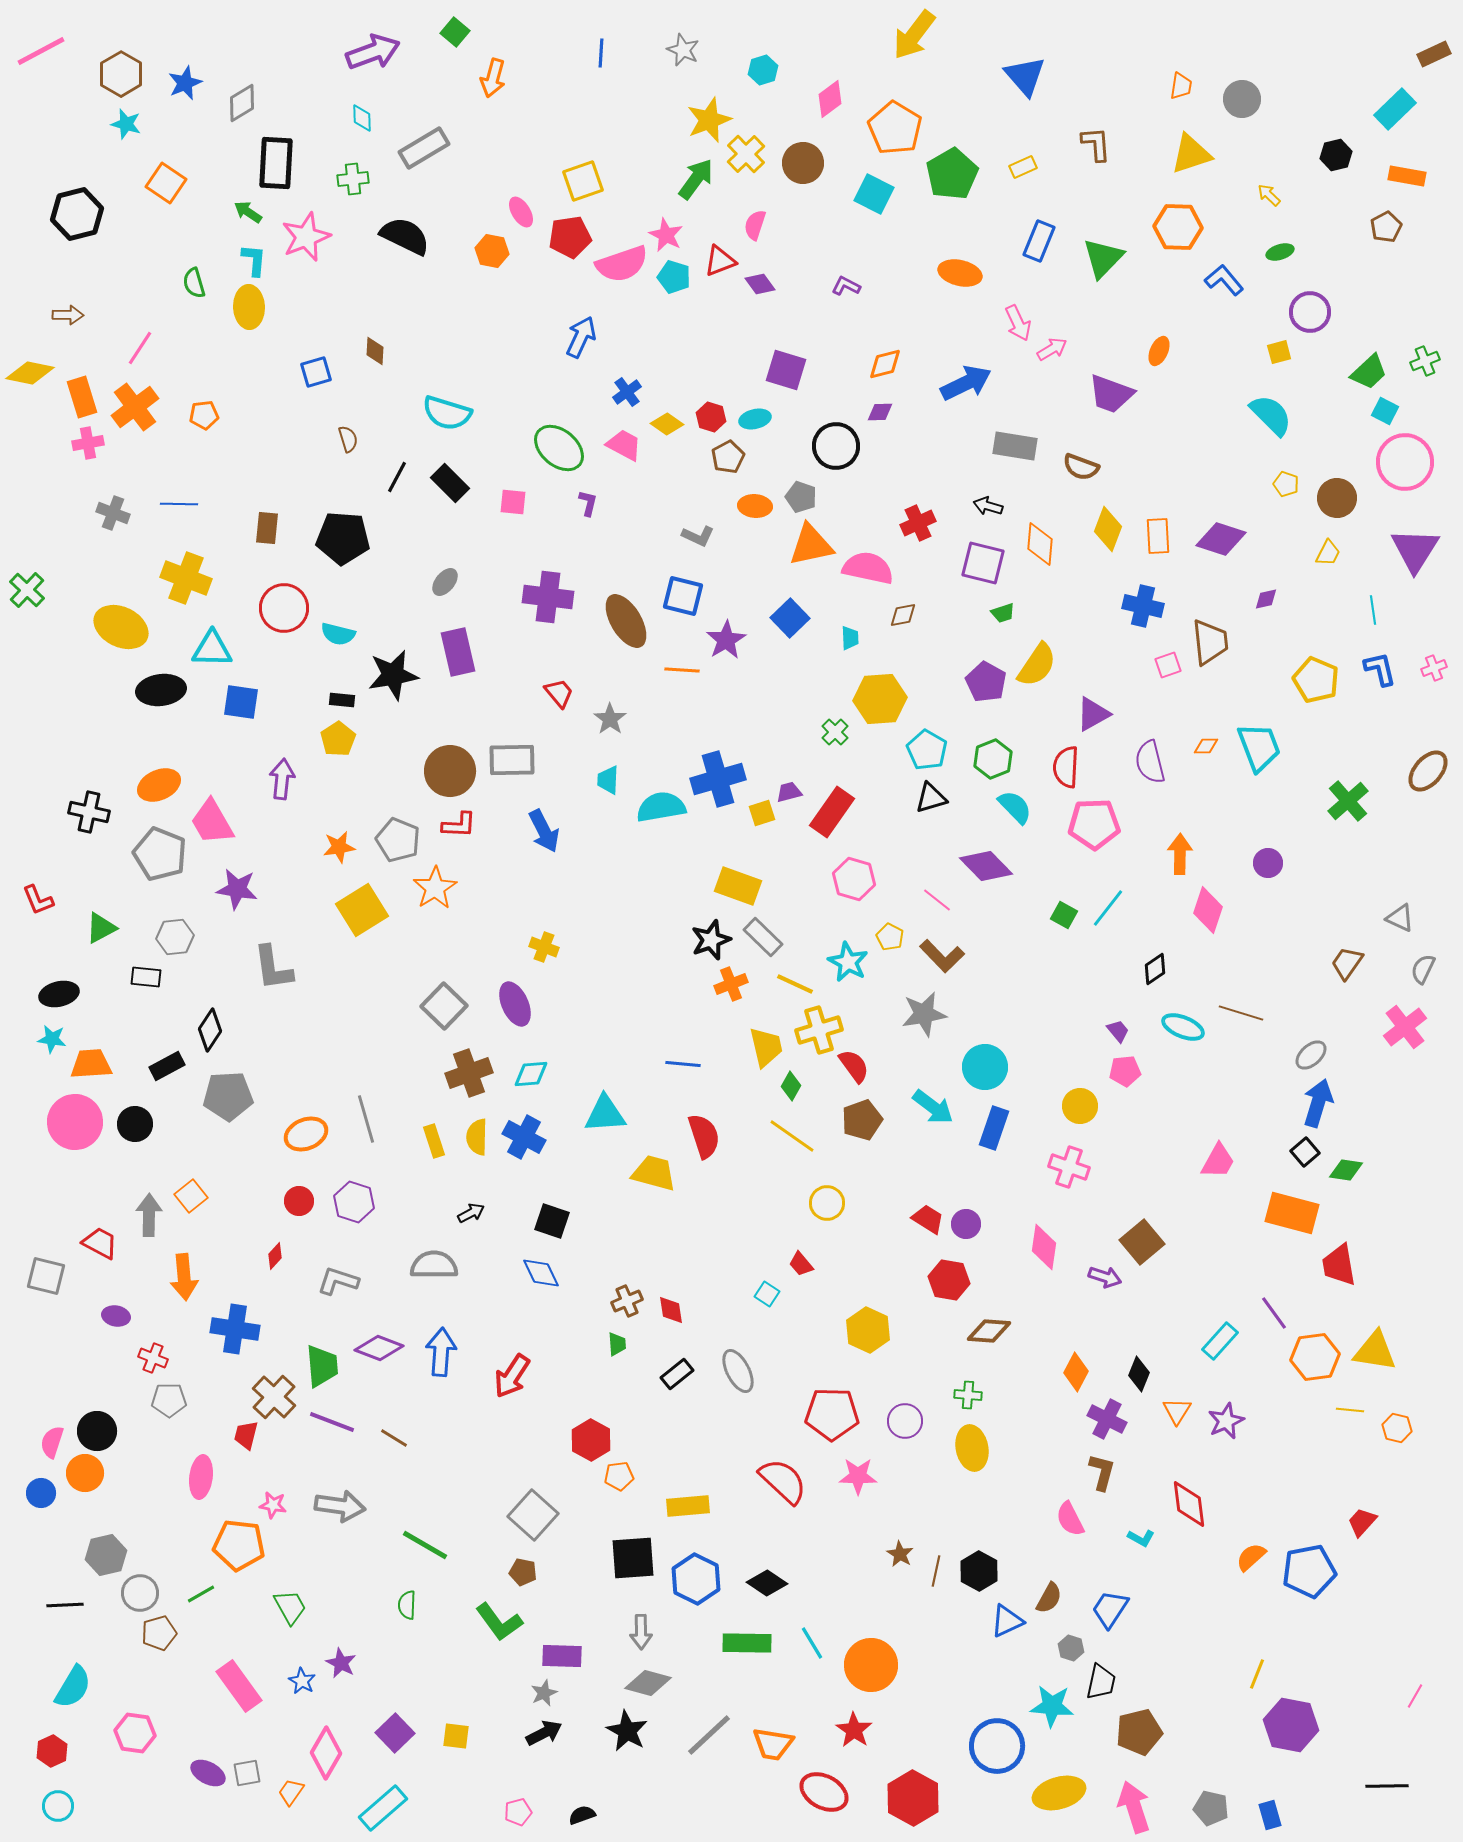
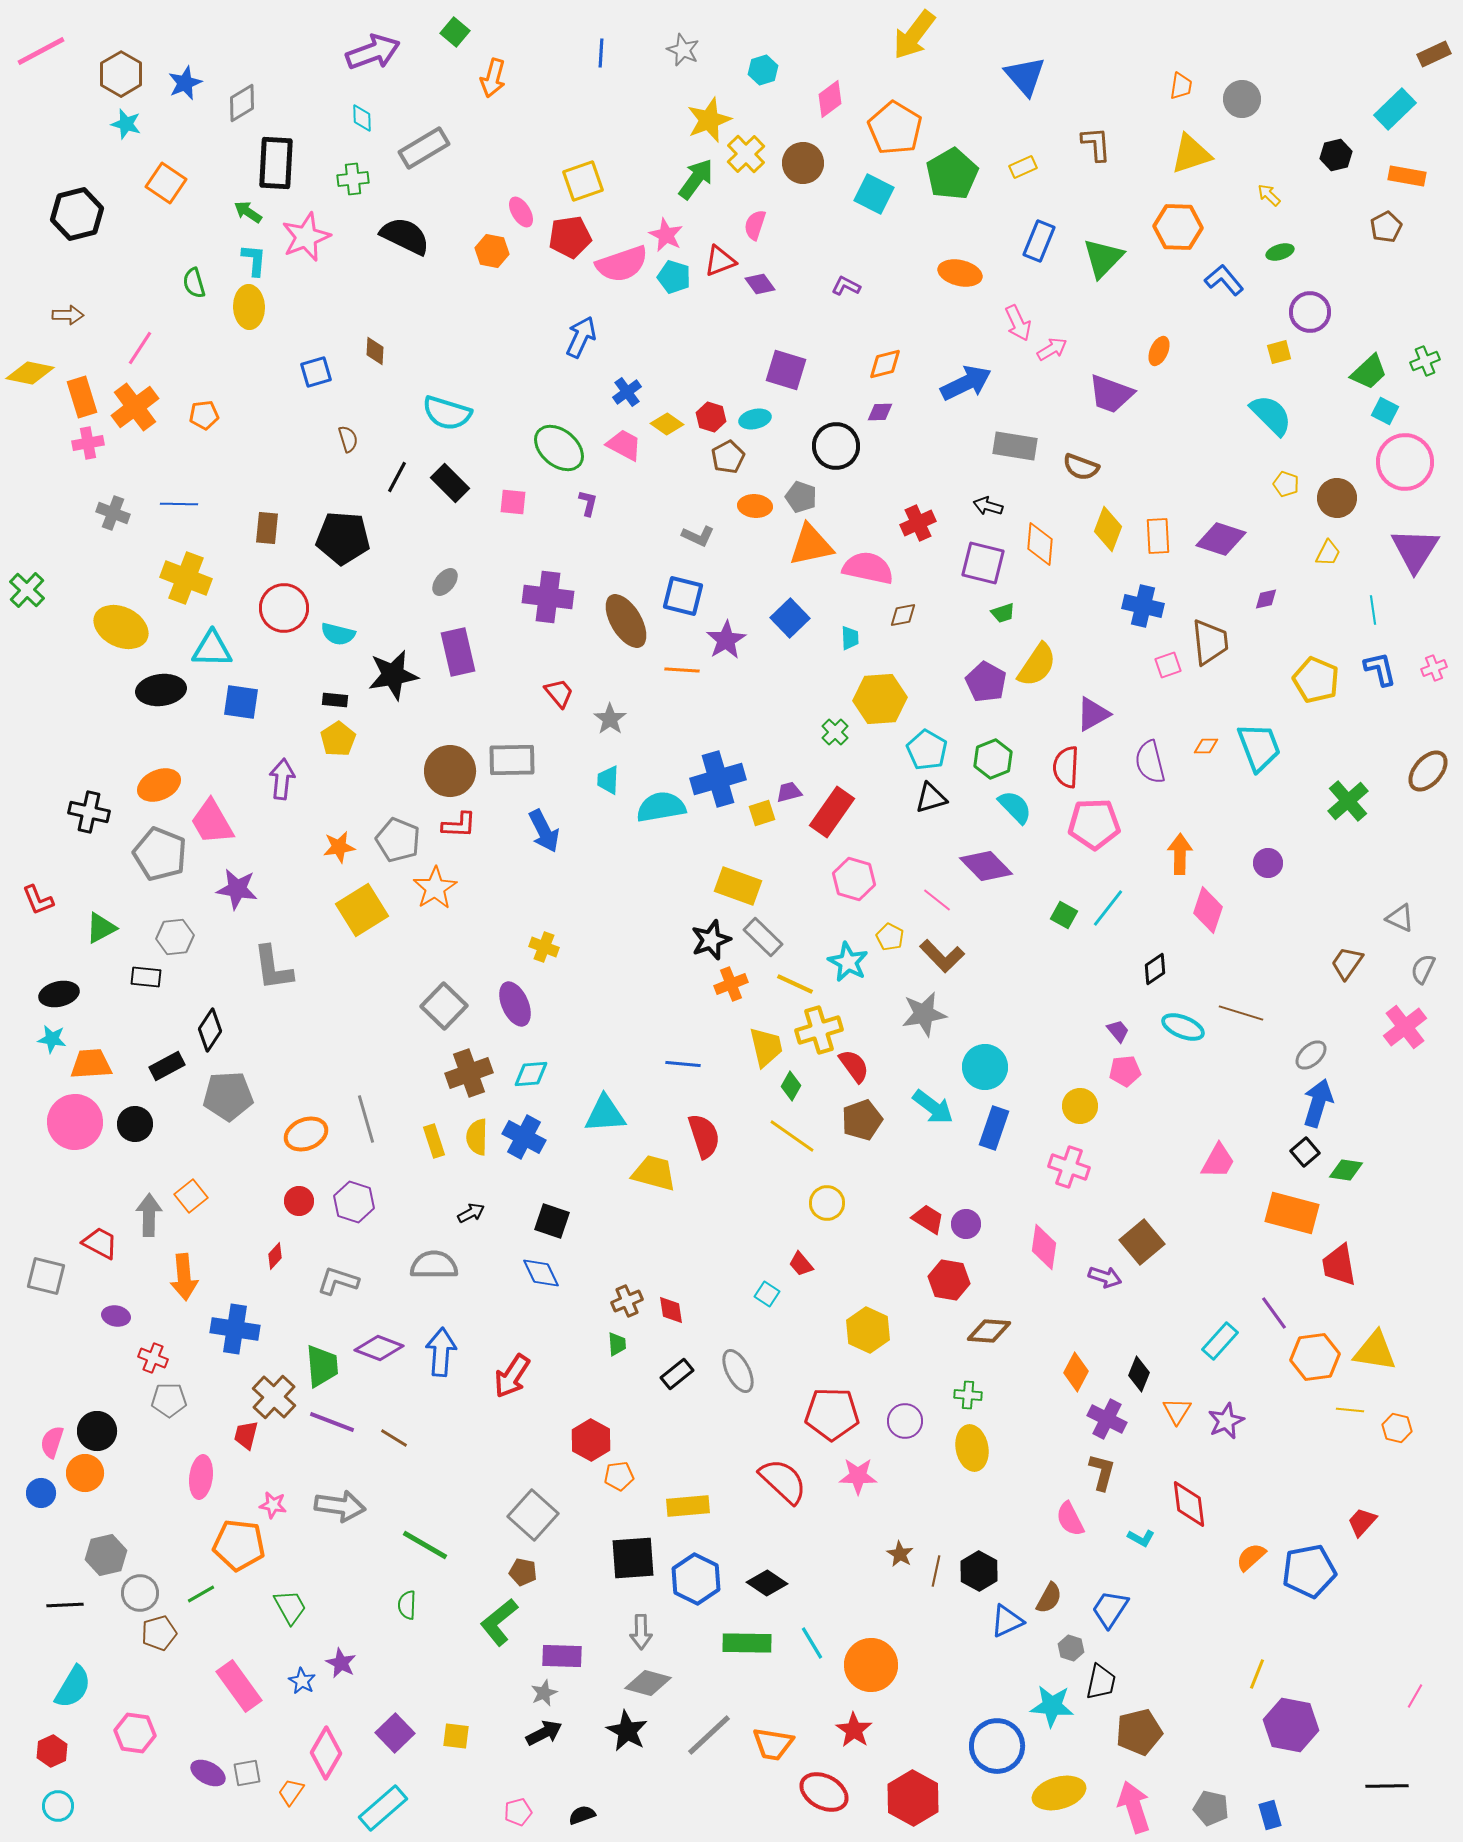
black rectangle at (342, 700): moved 7 px left
green L-shape at (499, 1622): rotated 87 degrees clockwise
